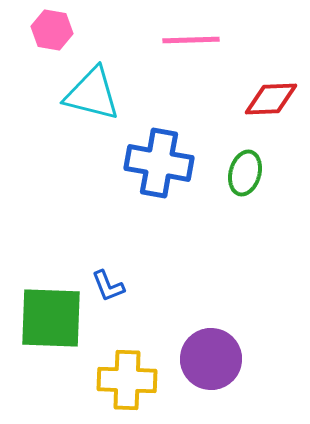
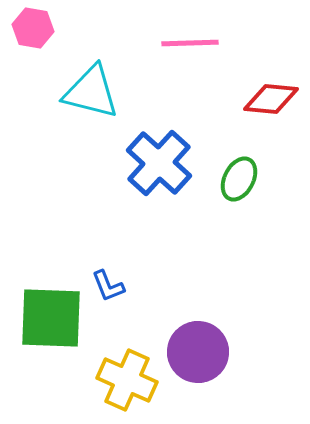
pink hexagon: moved 19 px left, 2 px up
pink line: moved 1 px left, 3 px down
cyan triangle: moved 1 px left, 2 px up
red diamond: rotated 8 degrees clockwise
blue cross: rotated 32 degrees clockwise
green ellipse: moved 6 px left, 6 px down; rotated 12 degrees clockwise
purple circle: moved 13 px left, 7 px up
yellow cross: rotated 22 degrees clockwise
